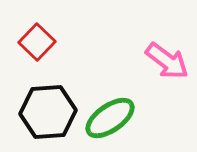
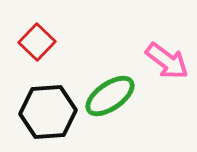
green ellipse: moved 22 px up
